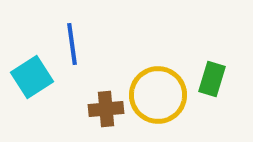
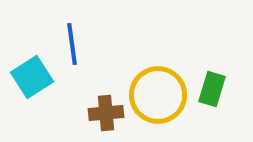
green rectangle: moved 10 px down
brown cross: moved 4 px down
